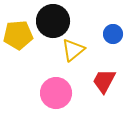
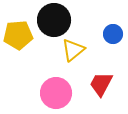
black circle: moved 1 px right, 1 px up
red trapezoid: moved 3 px left, 3 px down
